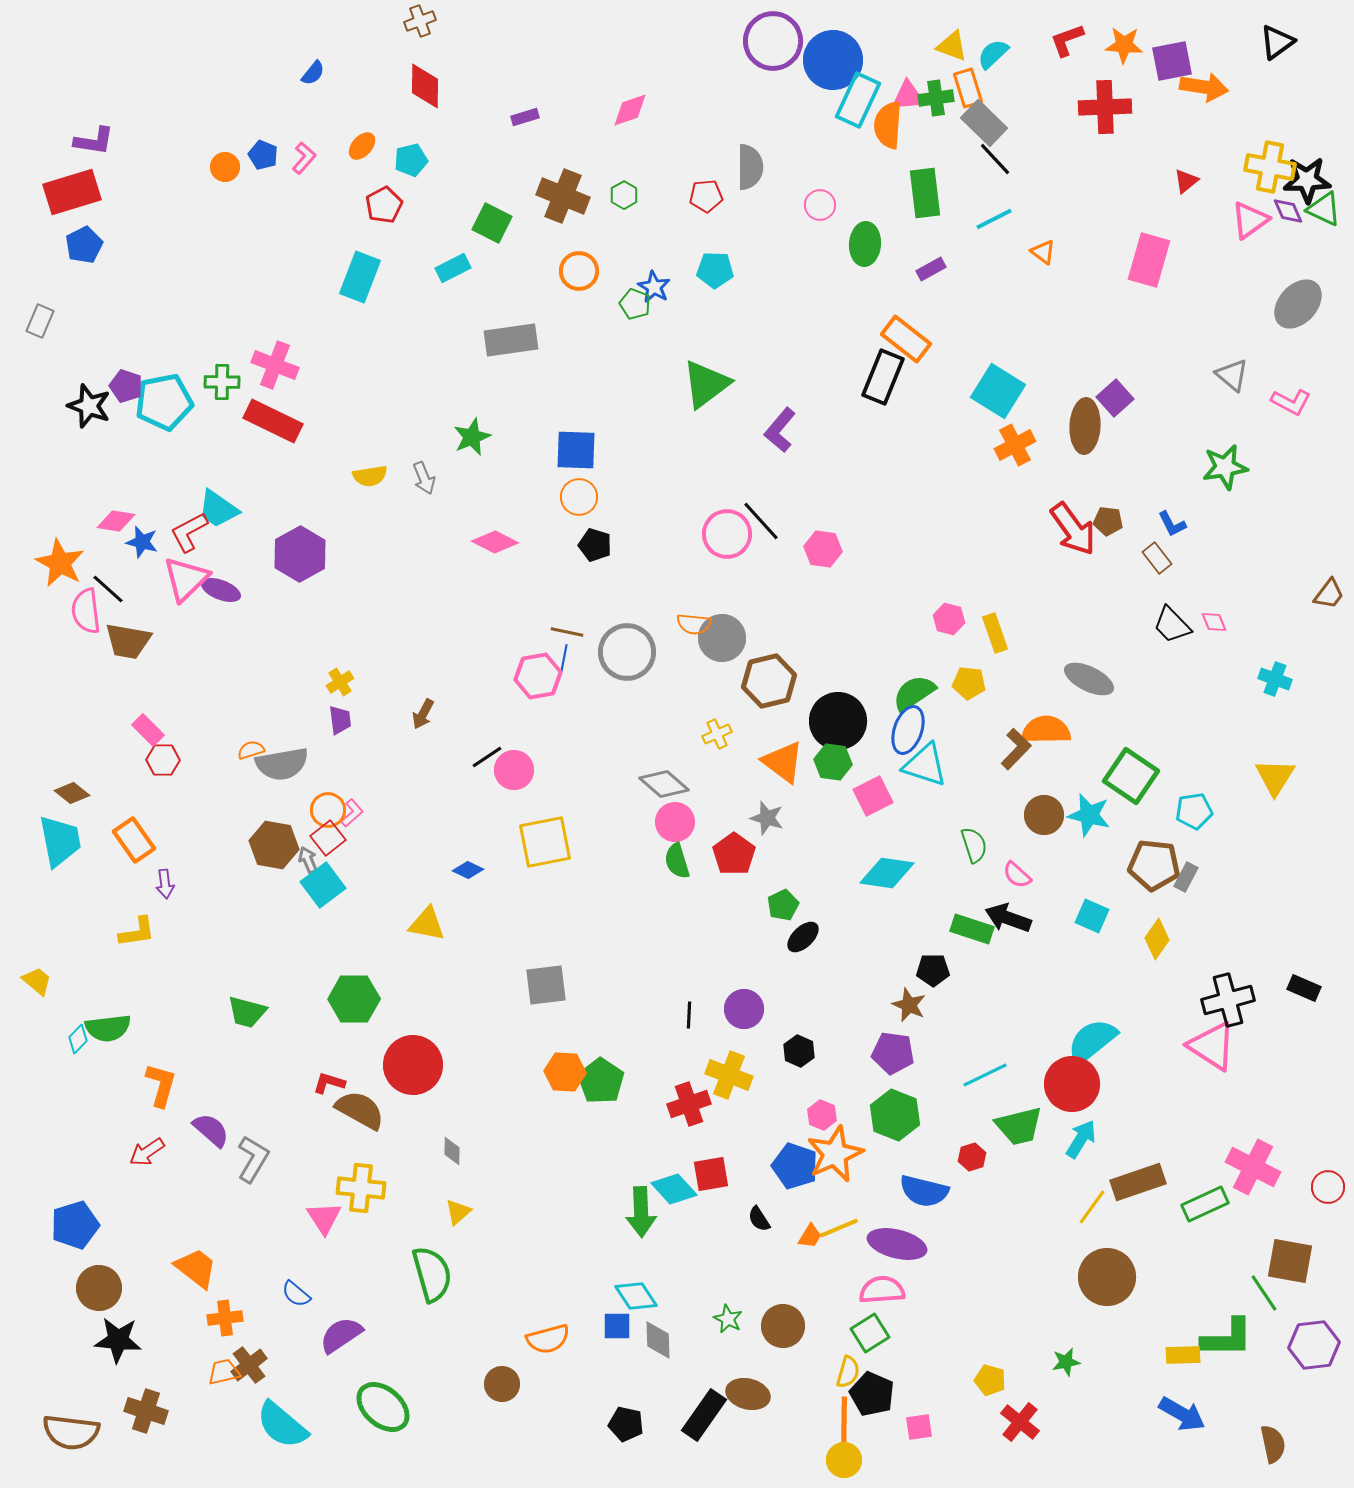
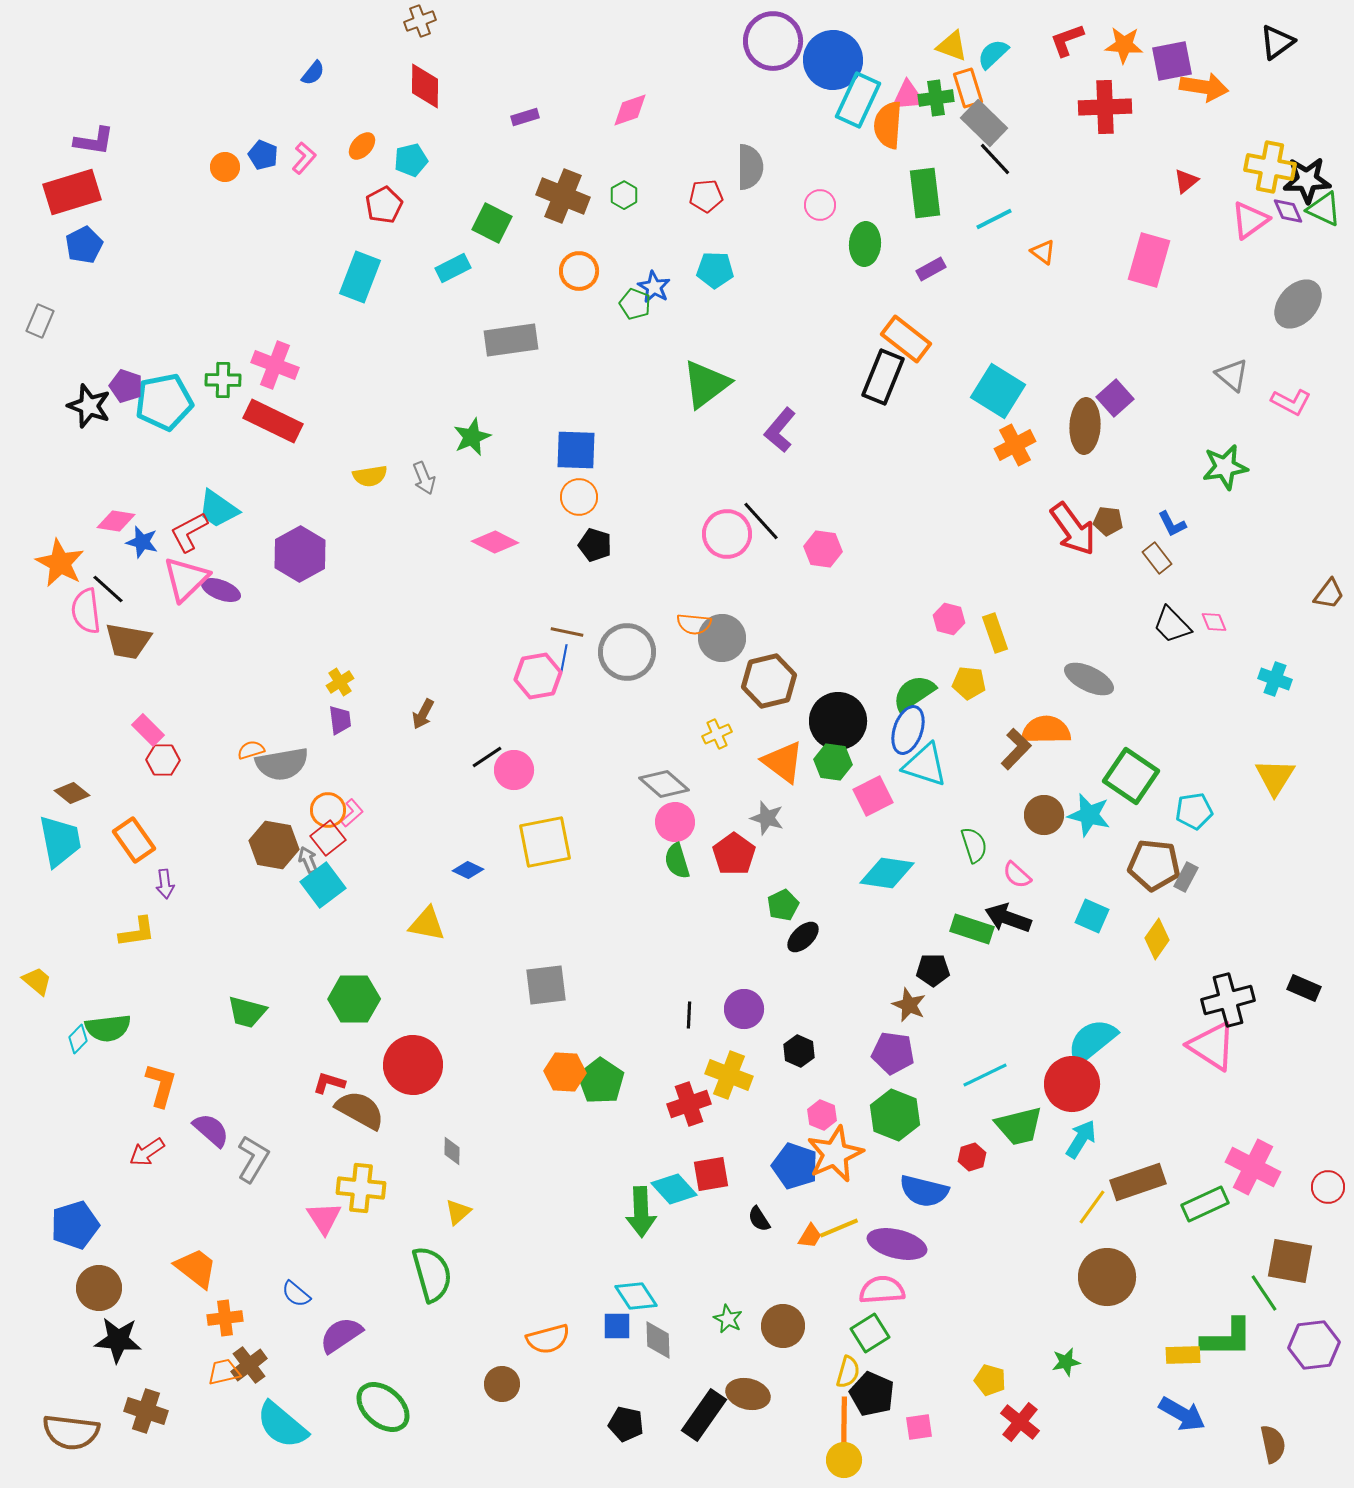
green cross at (222, 382): moved 1 px right, 2 px up
